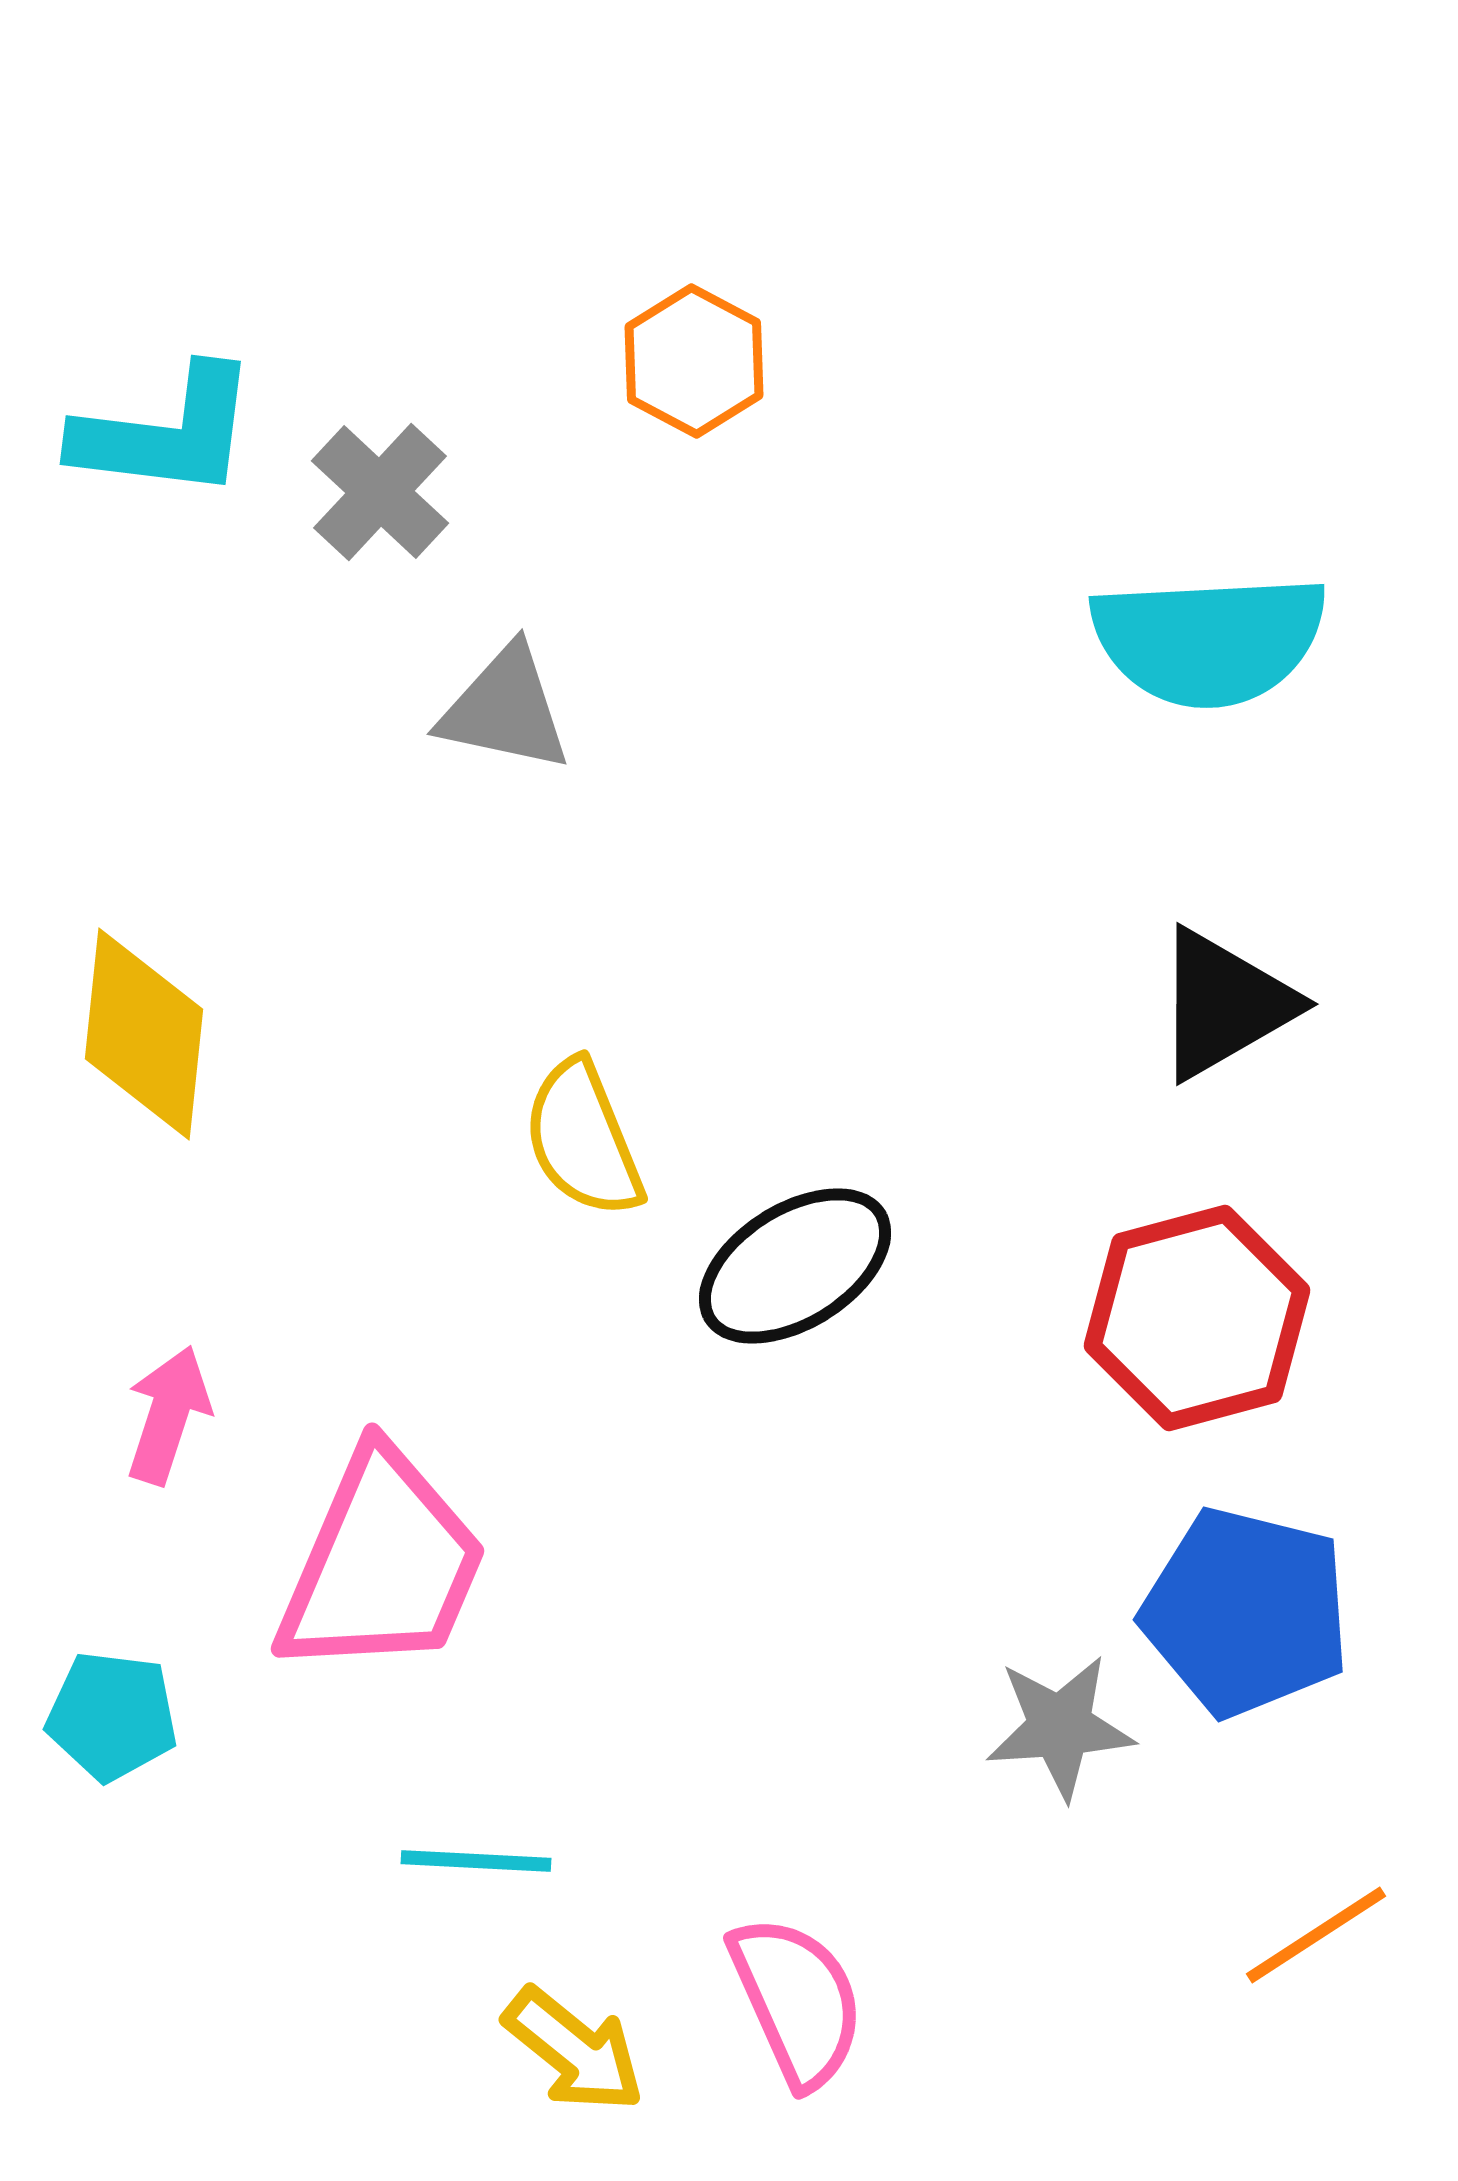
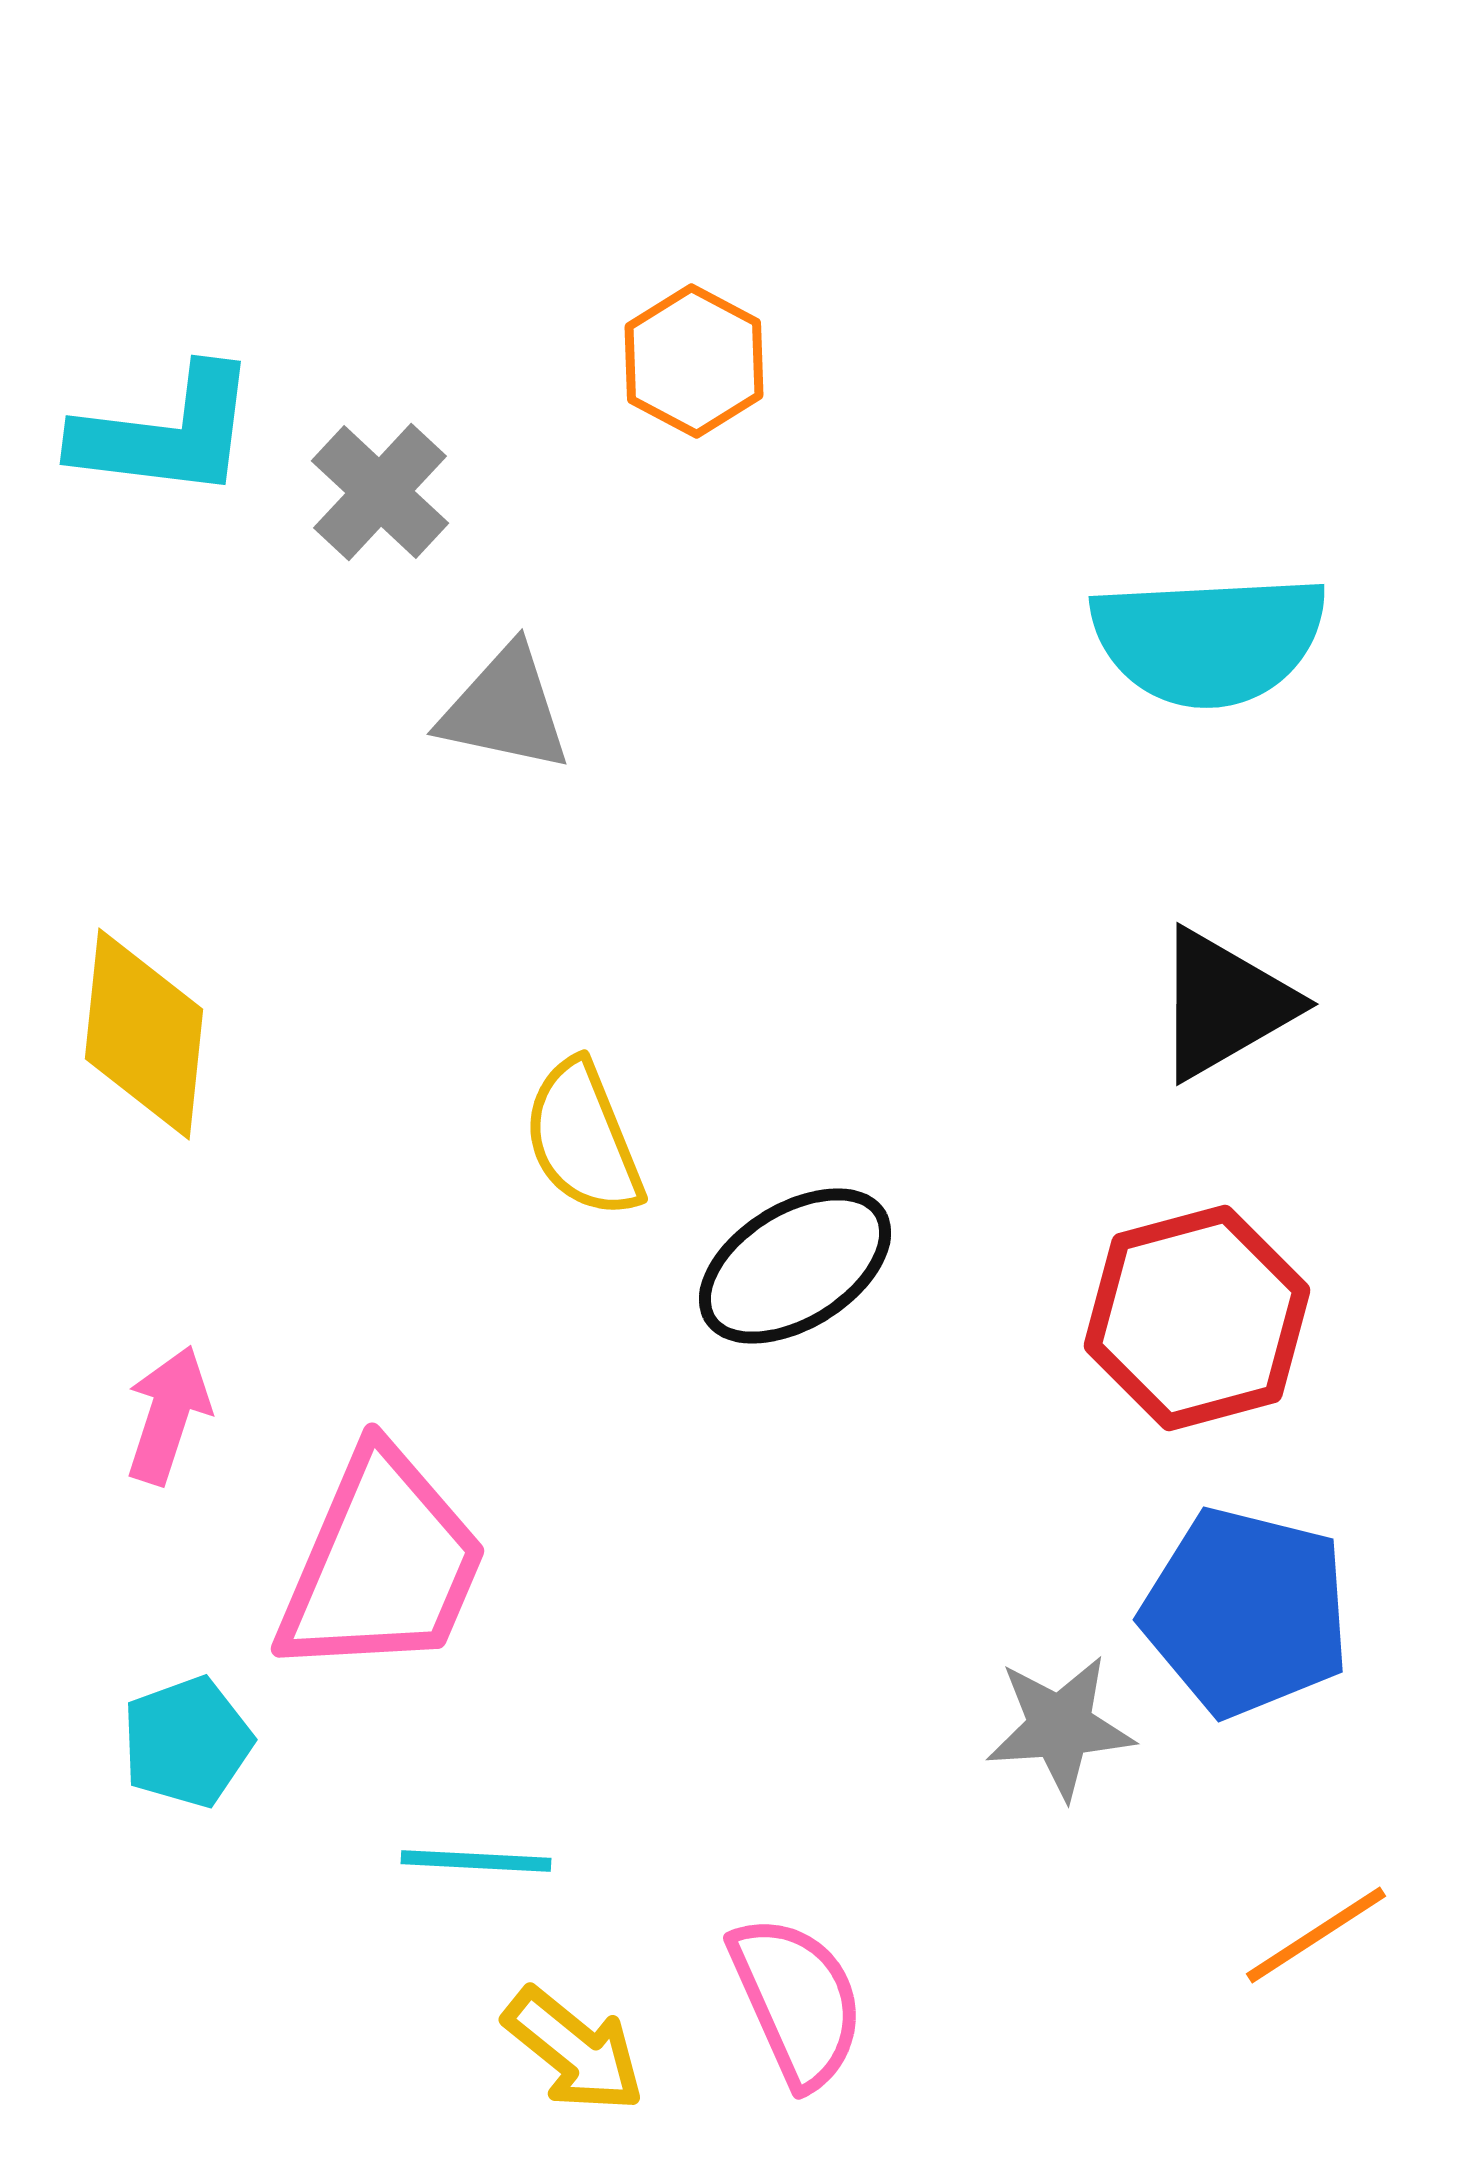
cyan pentagon: moved 75 px right, 26 px down; rotated 27 degrees counterclockwise
